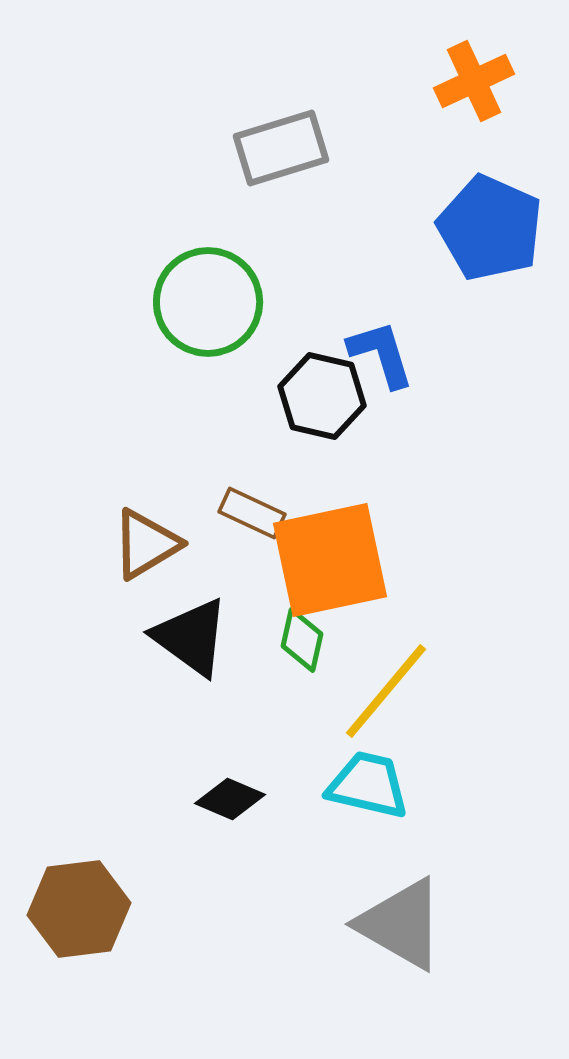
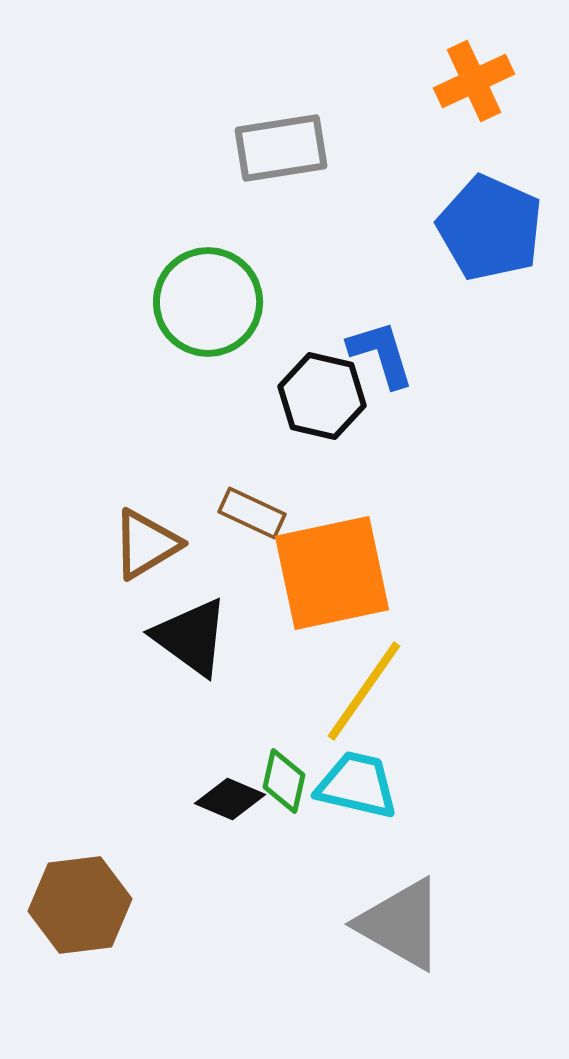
gray rectangle: rotated 8 degrees clockwise
orange square: moved 2 px right, 13 px down
green diamond: moved 18 px left, 141 px down
yellow line: moved 22 px left; rotated 5 degrees counterclockwise
cyan trapezoid: moved 11 px left
brown hexagon: moved 1 px right, 4 px up
